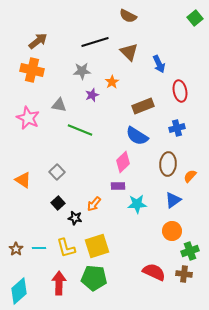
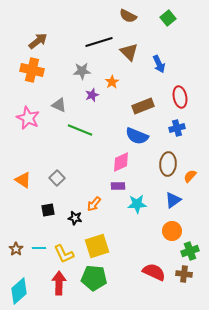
green square: moved 27 px left
black line: moved 4 px right
red ellipse: moved 6 px down
gray triangle: rotated 14 degrees clockwise
blue semicircle: rotated 10 degrees counterclockwise
pink diamond: moved 2 px left; rotated 20 degrees clockwise
gray square: moved 6 px down
black square: moved 10 px left, 7 px down; rotated 32 degrees clockwise
yellow L-shape: moved 2 px left, 6 px down; rotated 10 degrees counterclockwise
